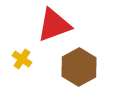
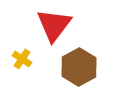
red triangle: rotated 33 degrees counterclockwise
